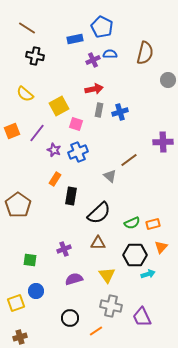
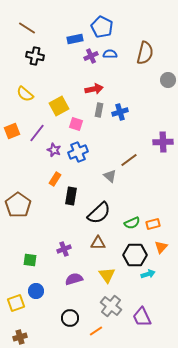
purple cross at (93, 60): moved 2 px left, 4 px up
gray cross at (111, 306): rotated 25 degrees clockwise
